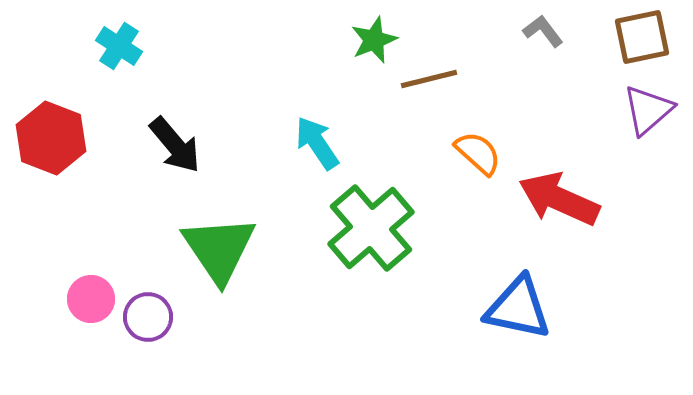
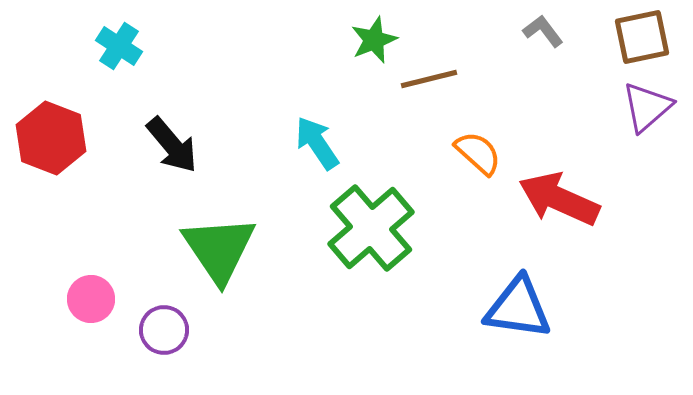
purple triangle: moved 1 px left, 3 px up
black arrow: moved 3 px left
blue triangle: rotated 4 degrees counterclockwise
purple circle: moved 16 px right, 13 px down
